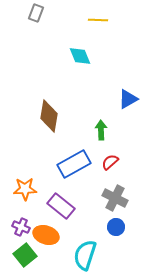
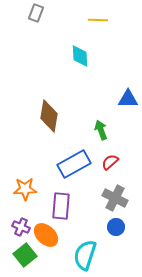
cyan diamond: rotated 20 degrees clockwise
blue triangle: rotated 30 degrees clockwise
green arrow: rotated 18 degrees counterclockwise
purple rectangle: rotated 56 degrees clockwise
orange ellipse: rotated 25 degrees clockwise
